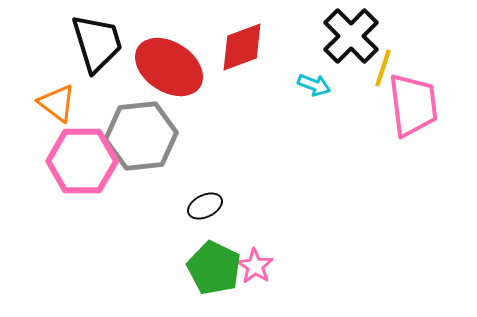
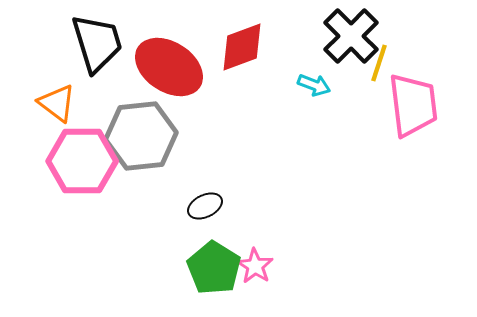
yellow line: moved 4 px left, 5 px up
green pentagon: rotated 6 degrees clockwise
